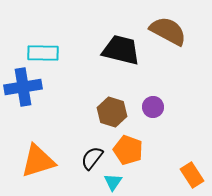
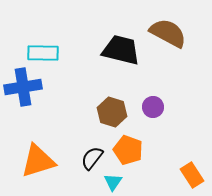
brown semicircle: moved 2 px down
